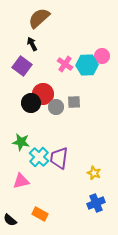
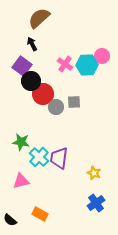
black circle: moved 22 px up
blue cross: rotated 12 degrees counterclockwise
